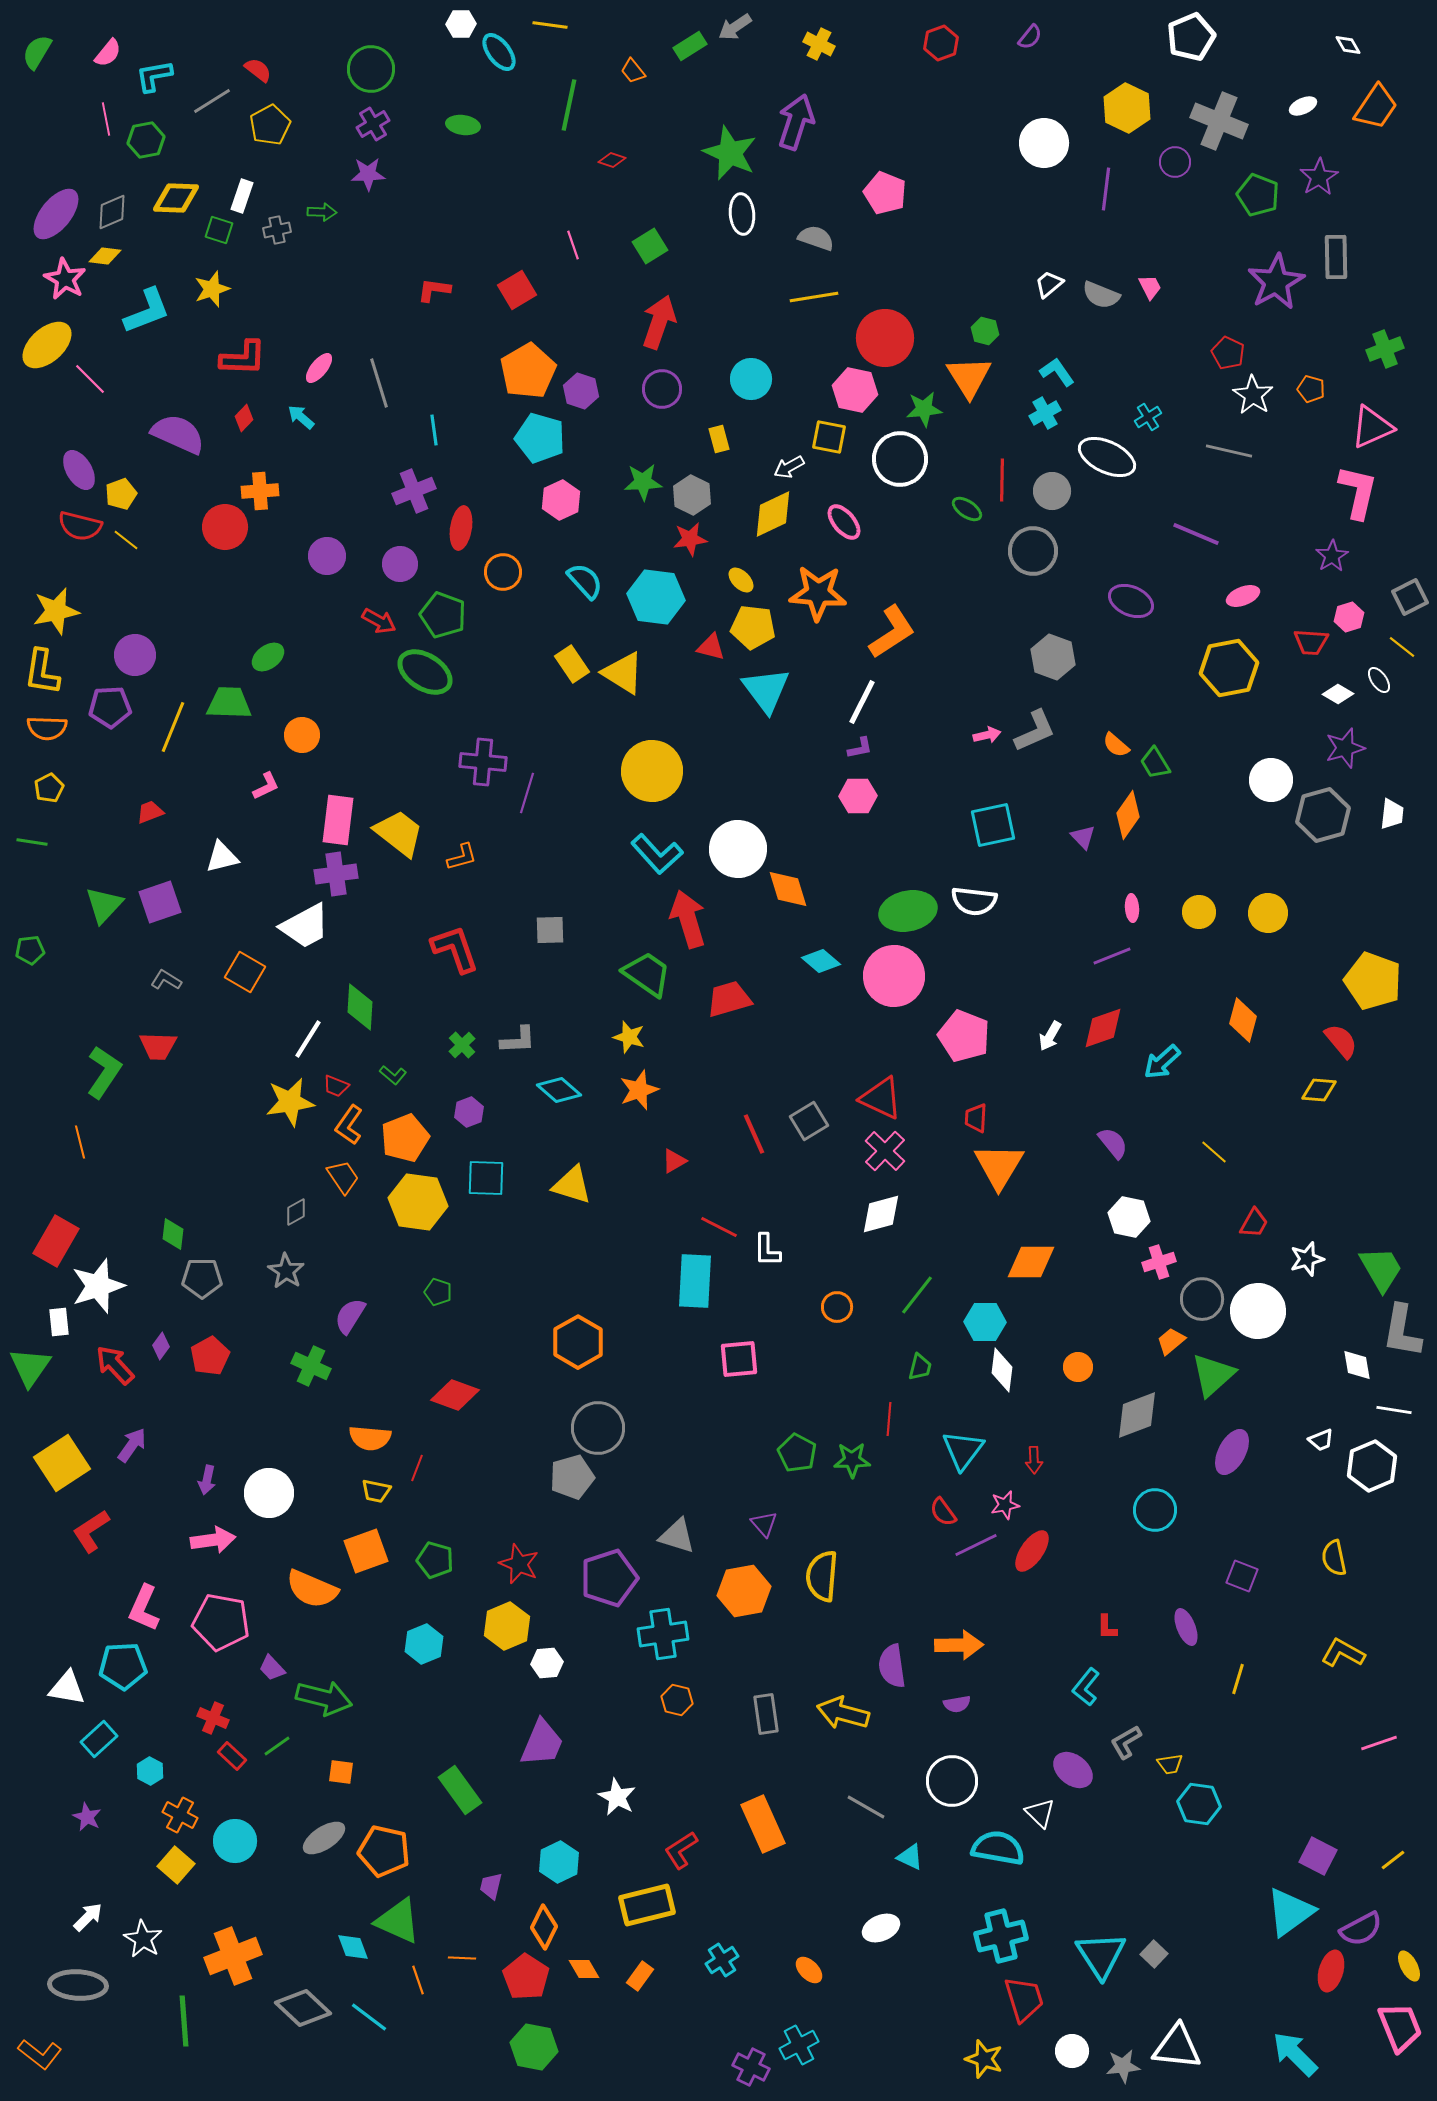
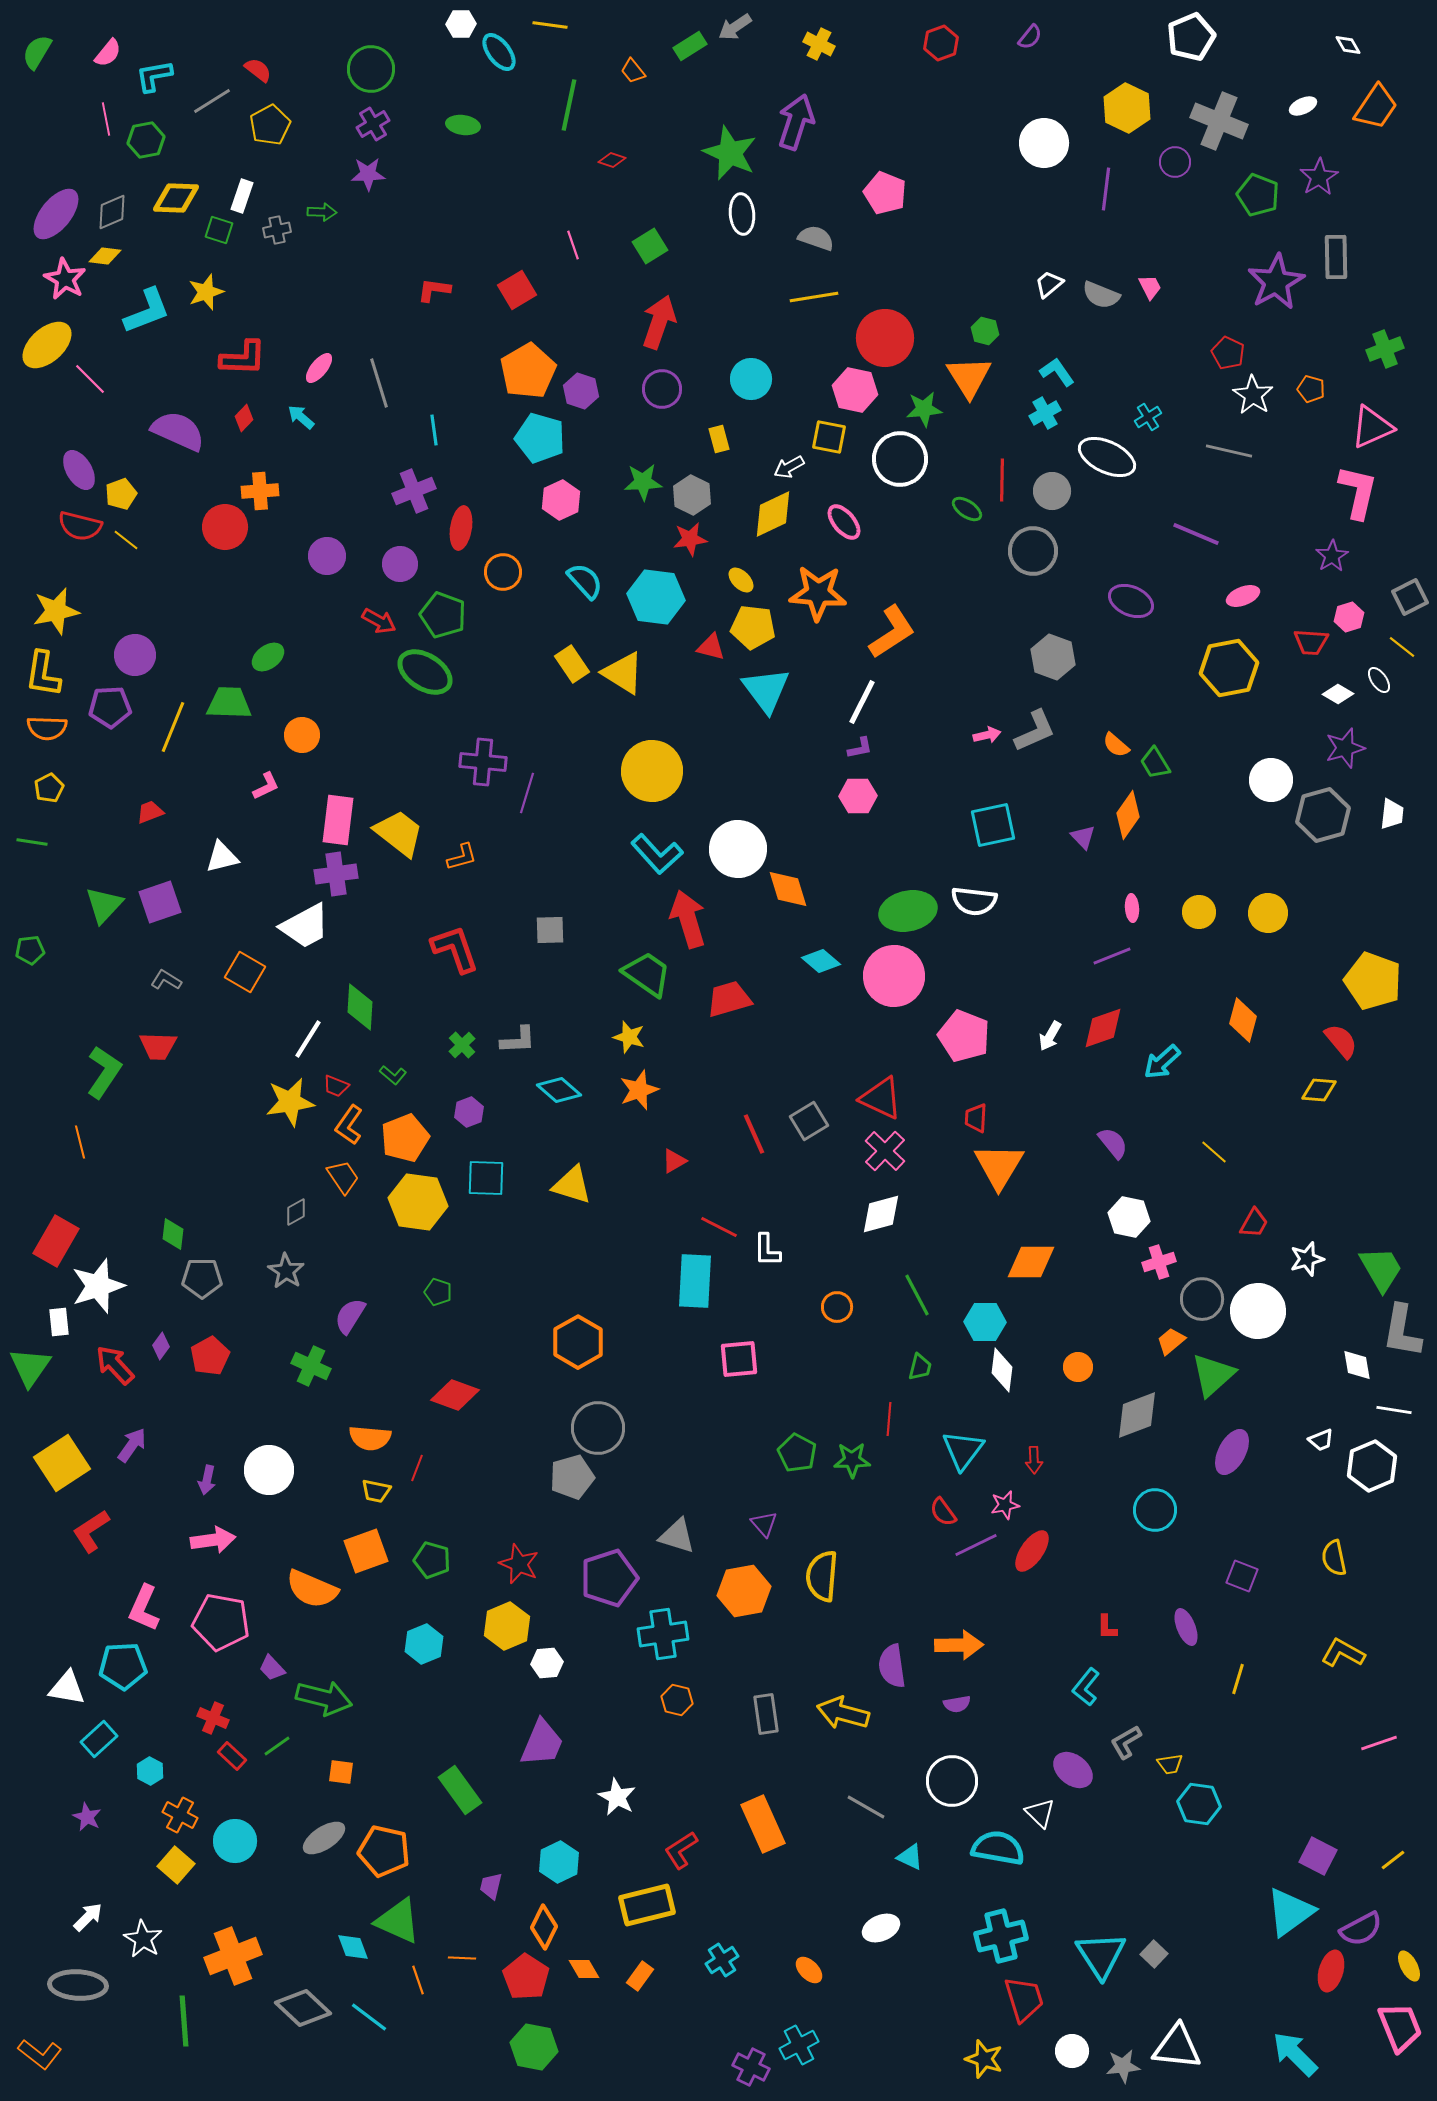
yellow star at (212, 289): moved 6 px left, 3 px down
purple semicircle at (178, 434): moved 3 px up
yellow L-shape at (42, 672): moved 1 px right, 2 px down
green line at (917, 1295): rotated 66 degrees counterclockwise
white circle at (269, 1493): moved 23 px up
green pentagon at (435, 1560): moved 3 px left
